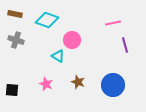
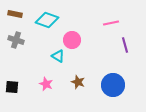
pink line: moved 2 px left
black square: moved 3 px up
